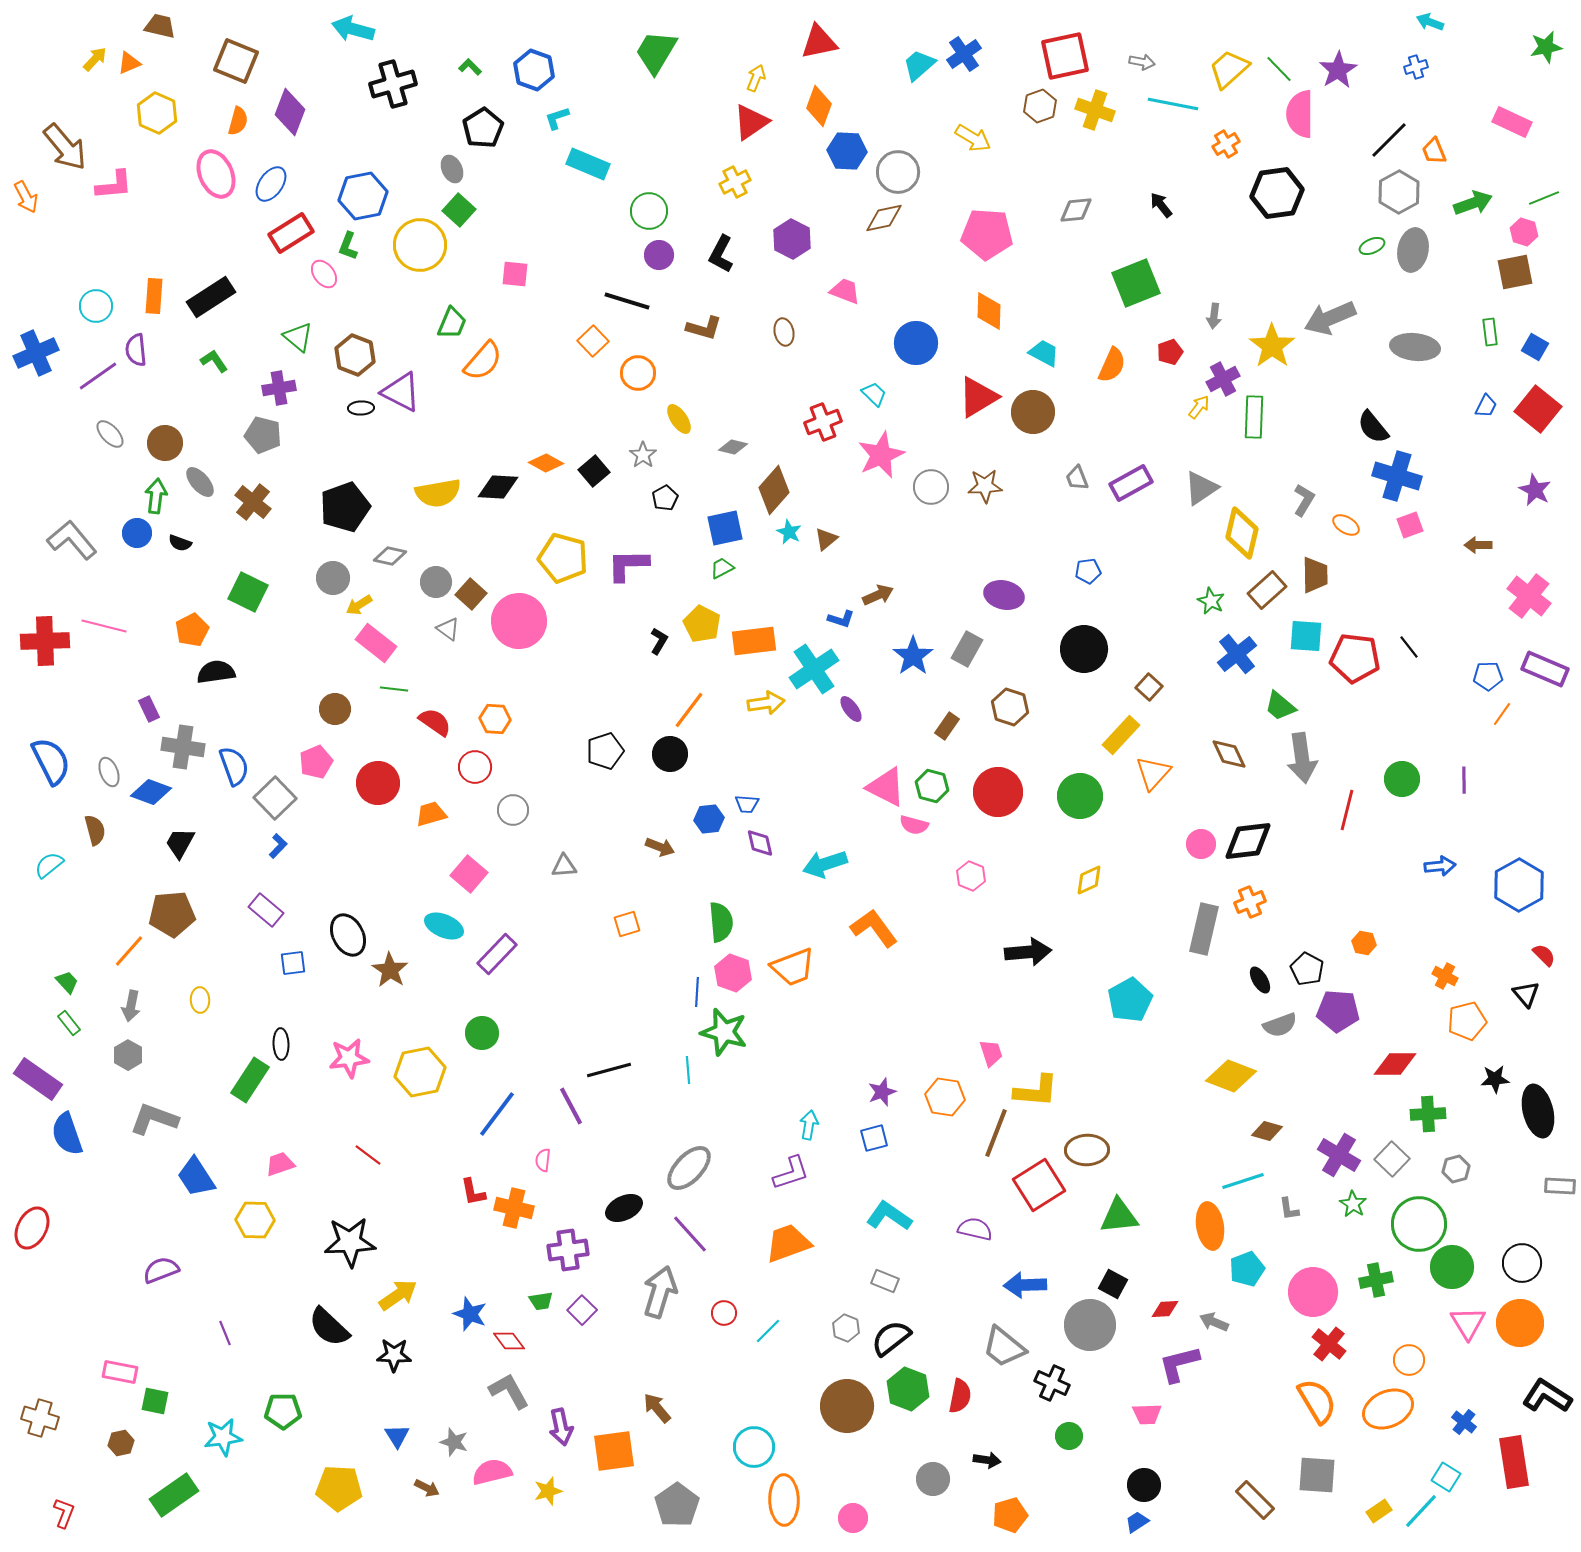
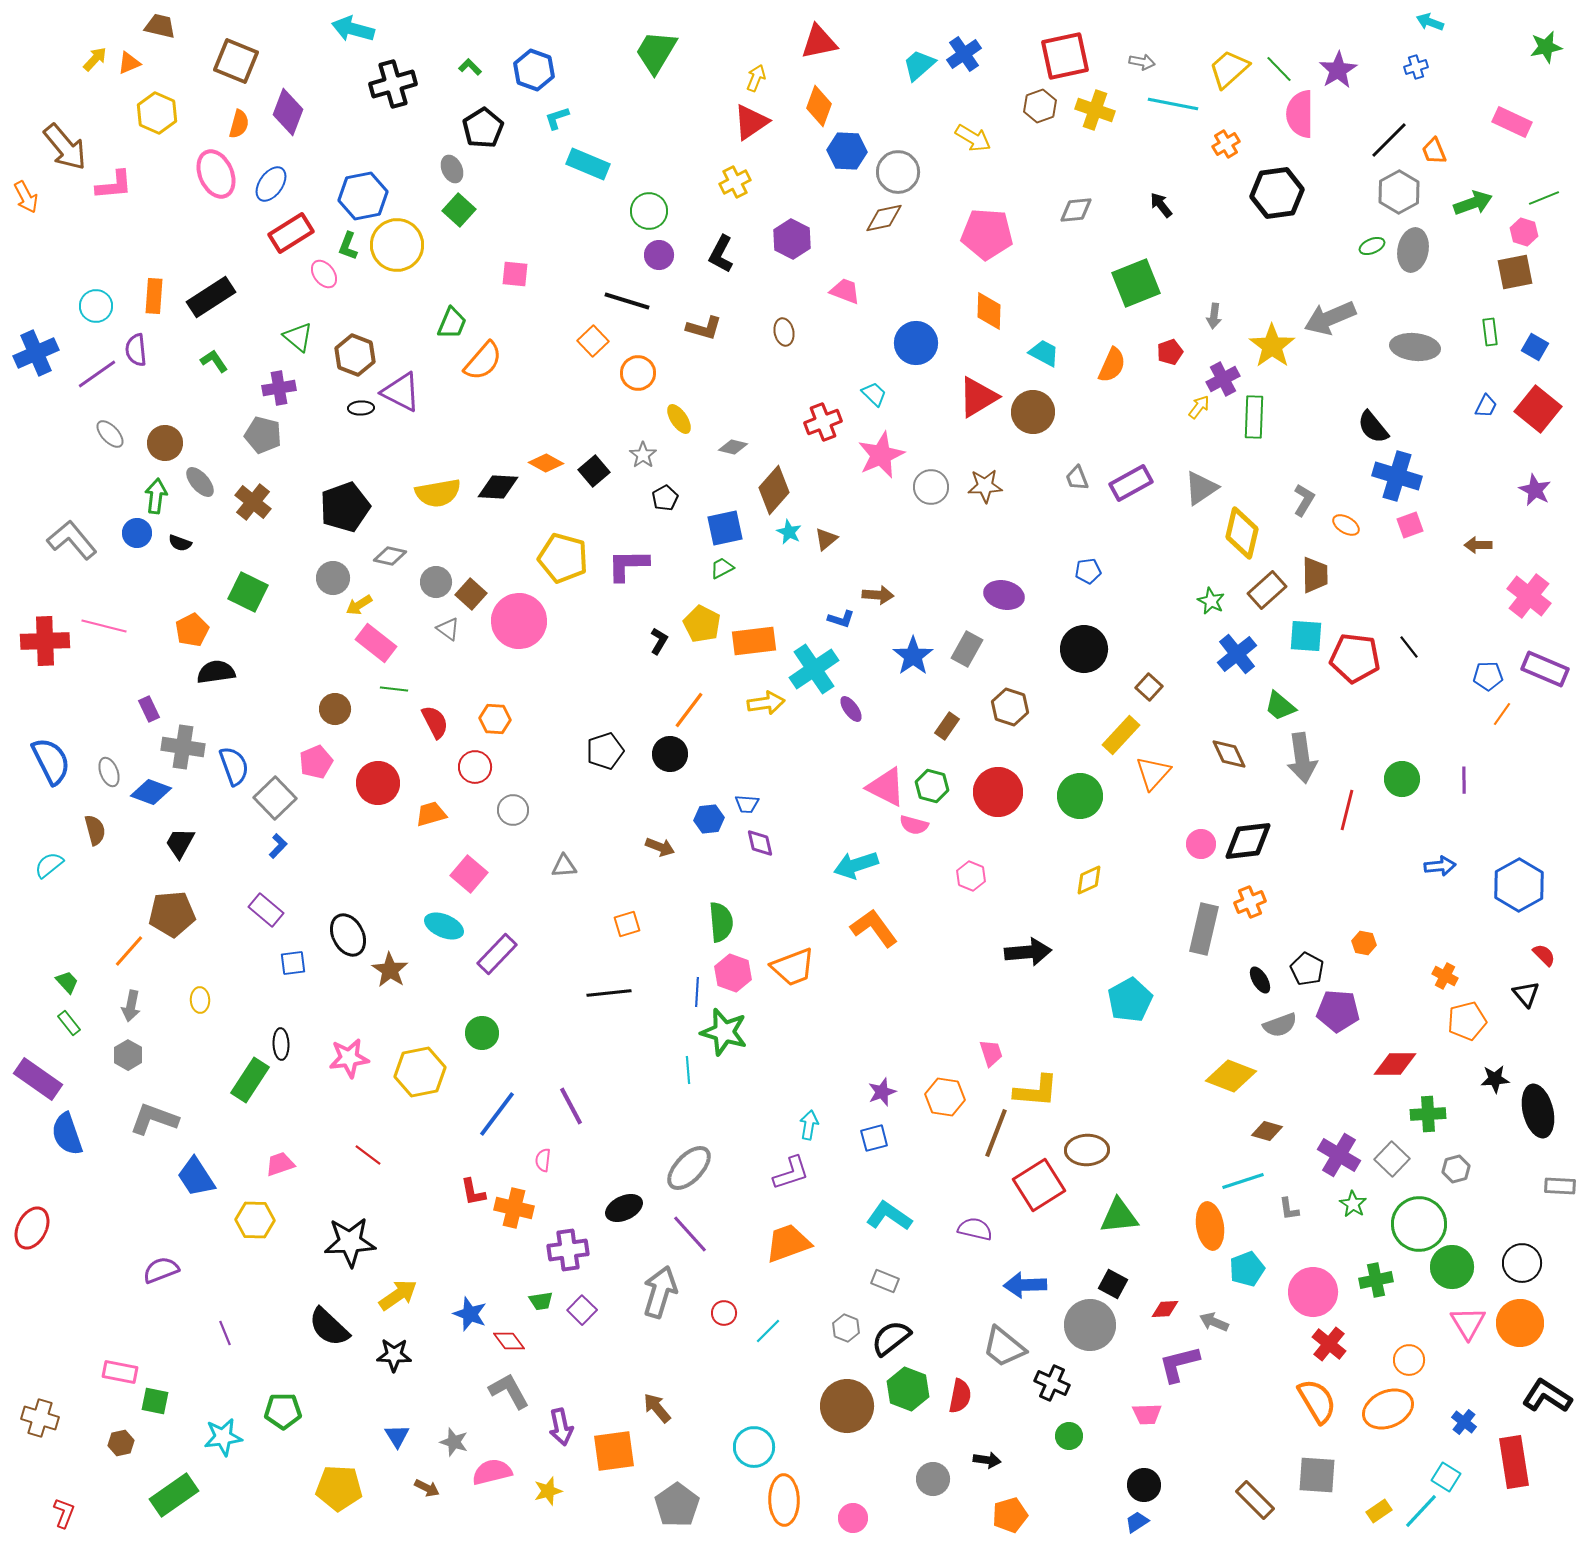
purple diamond at (290, 112): moved 2 px left
orange semicircle at (238, 121): moved 1 px right, 3 px down
yellow circle at (420, 245): moved 23 px left
purple line at (98, 376): moved 1 px left, 2 px up
brown arrow at (878, 595): rotated 28 degrees clockwise
red semicircle at (435, 722): rotated 28 degrees clockwise
cyan arrow at (825, 864): moved 31 px right, 1 px down
black line at (609, 1070): moved 77 px up; rotated 9 degrees clockwise
